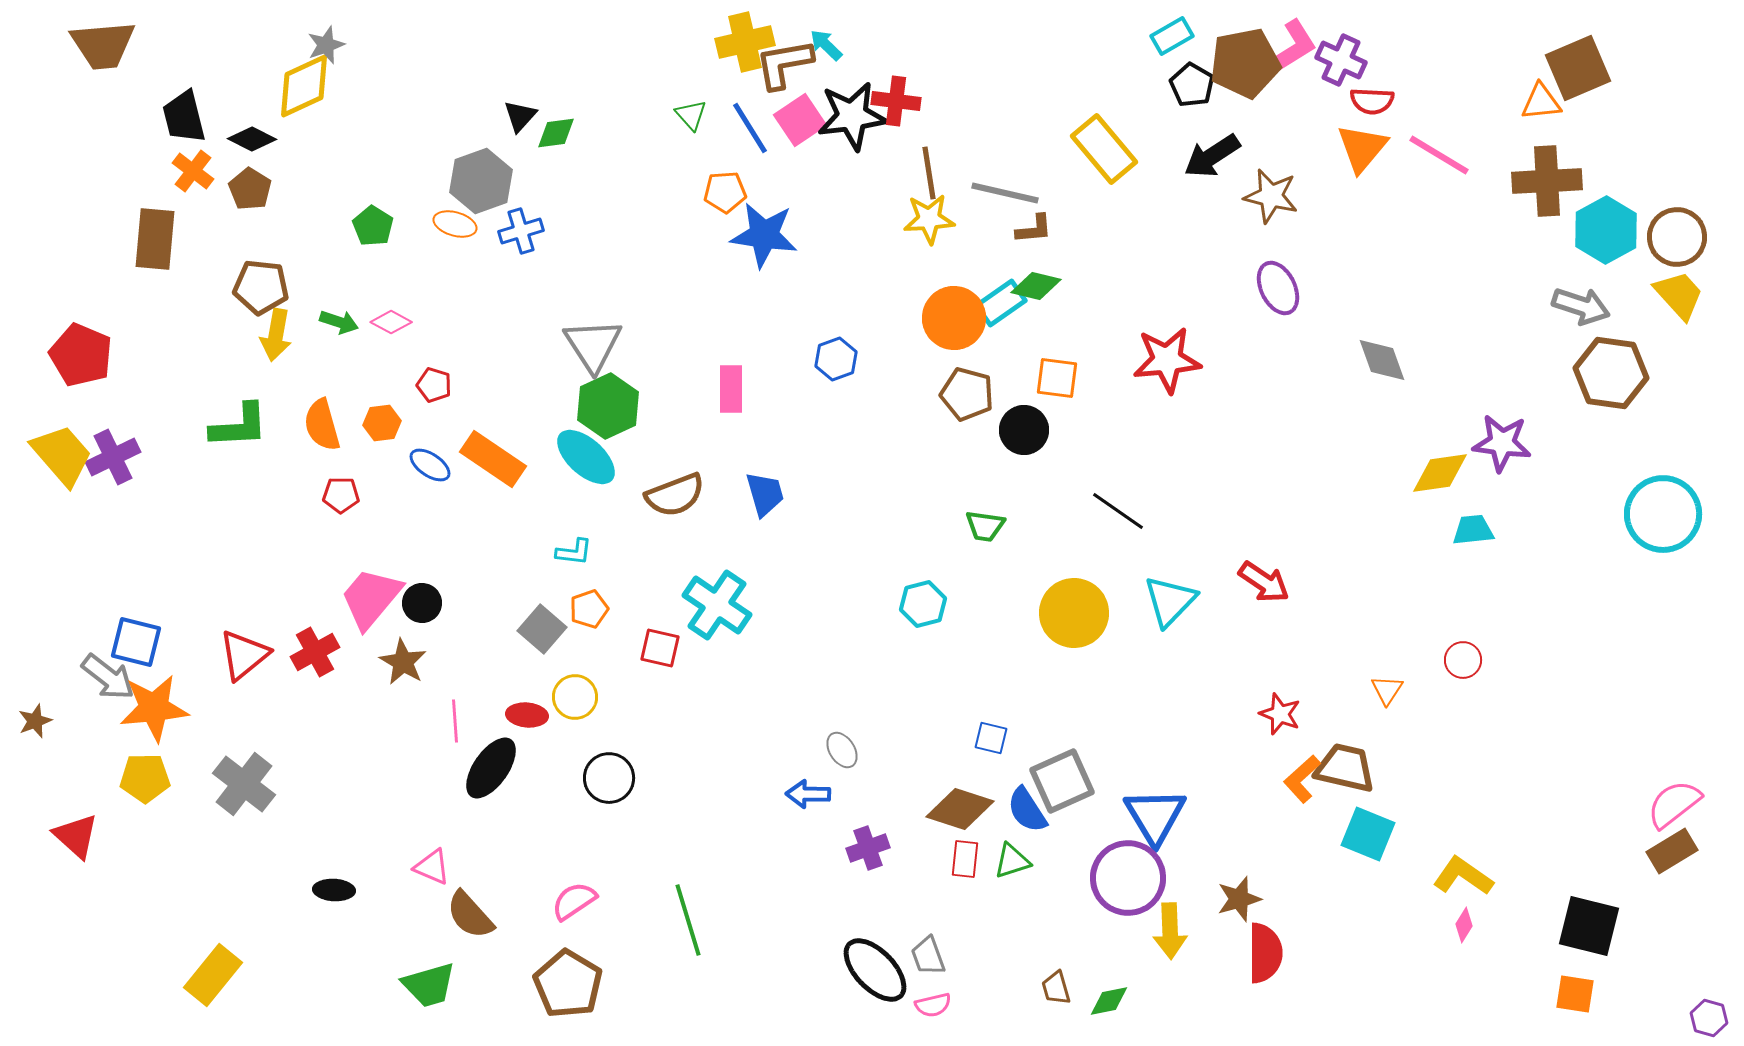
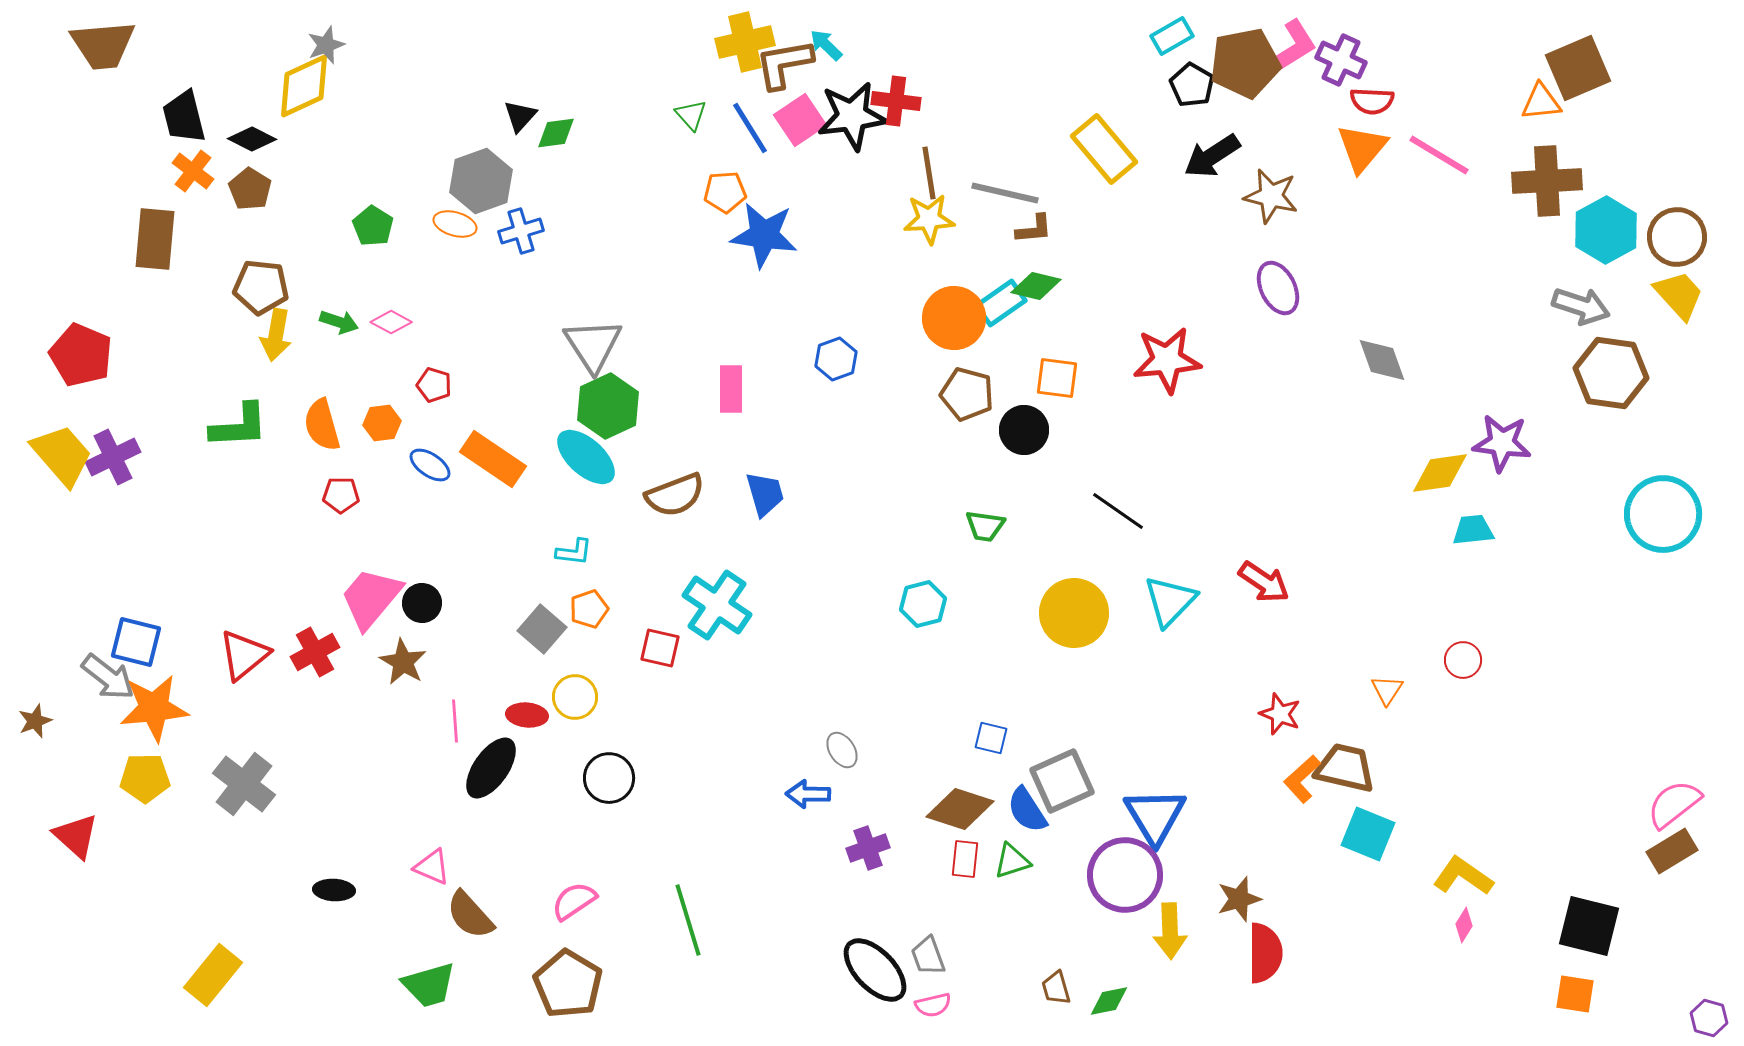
purple circle at (1128, 878): moved 3 px left, 3 px up
